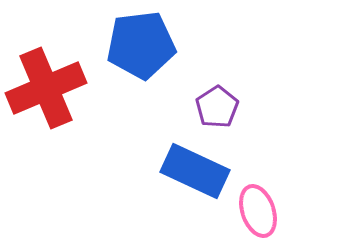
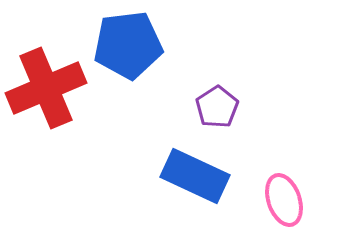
blue pentagon: moved 13 px left
blue rectangle: moved 5 px down
pink ellipse: moved 26 px right, 11 px up
